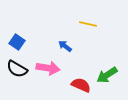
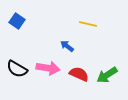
blue square: moved 21 px up
blue arrow: moved 2 px right
red semicircle: moved 2 px left, 11 px up
